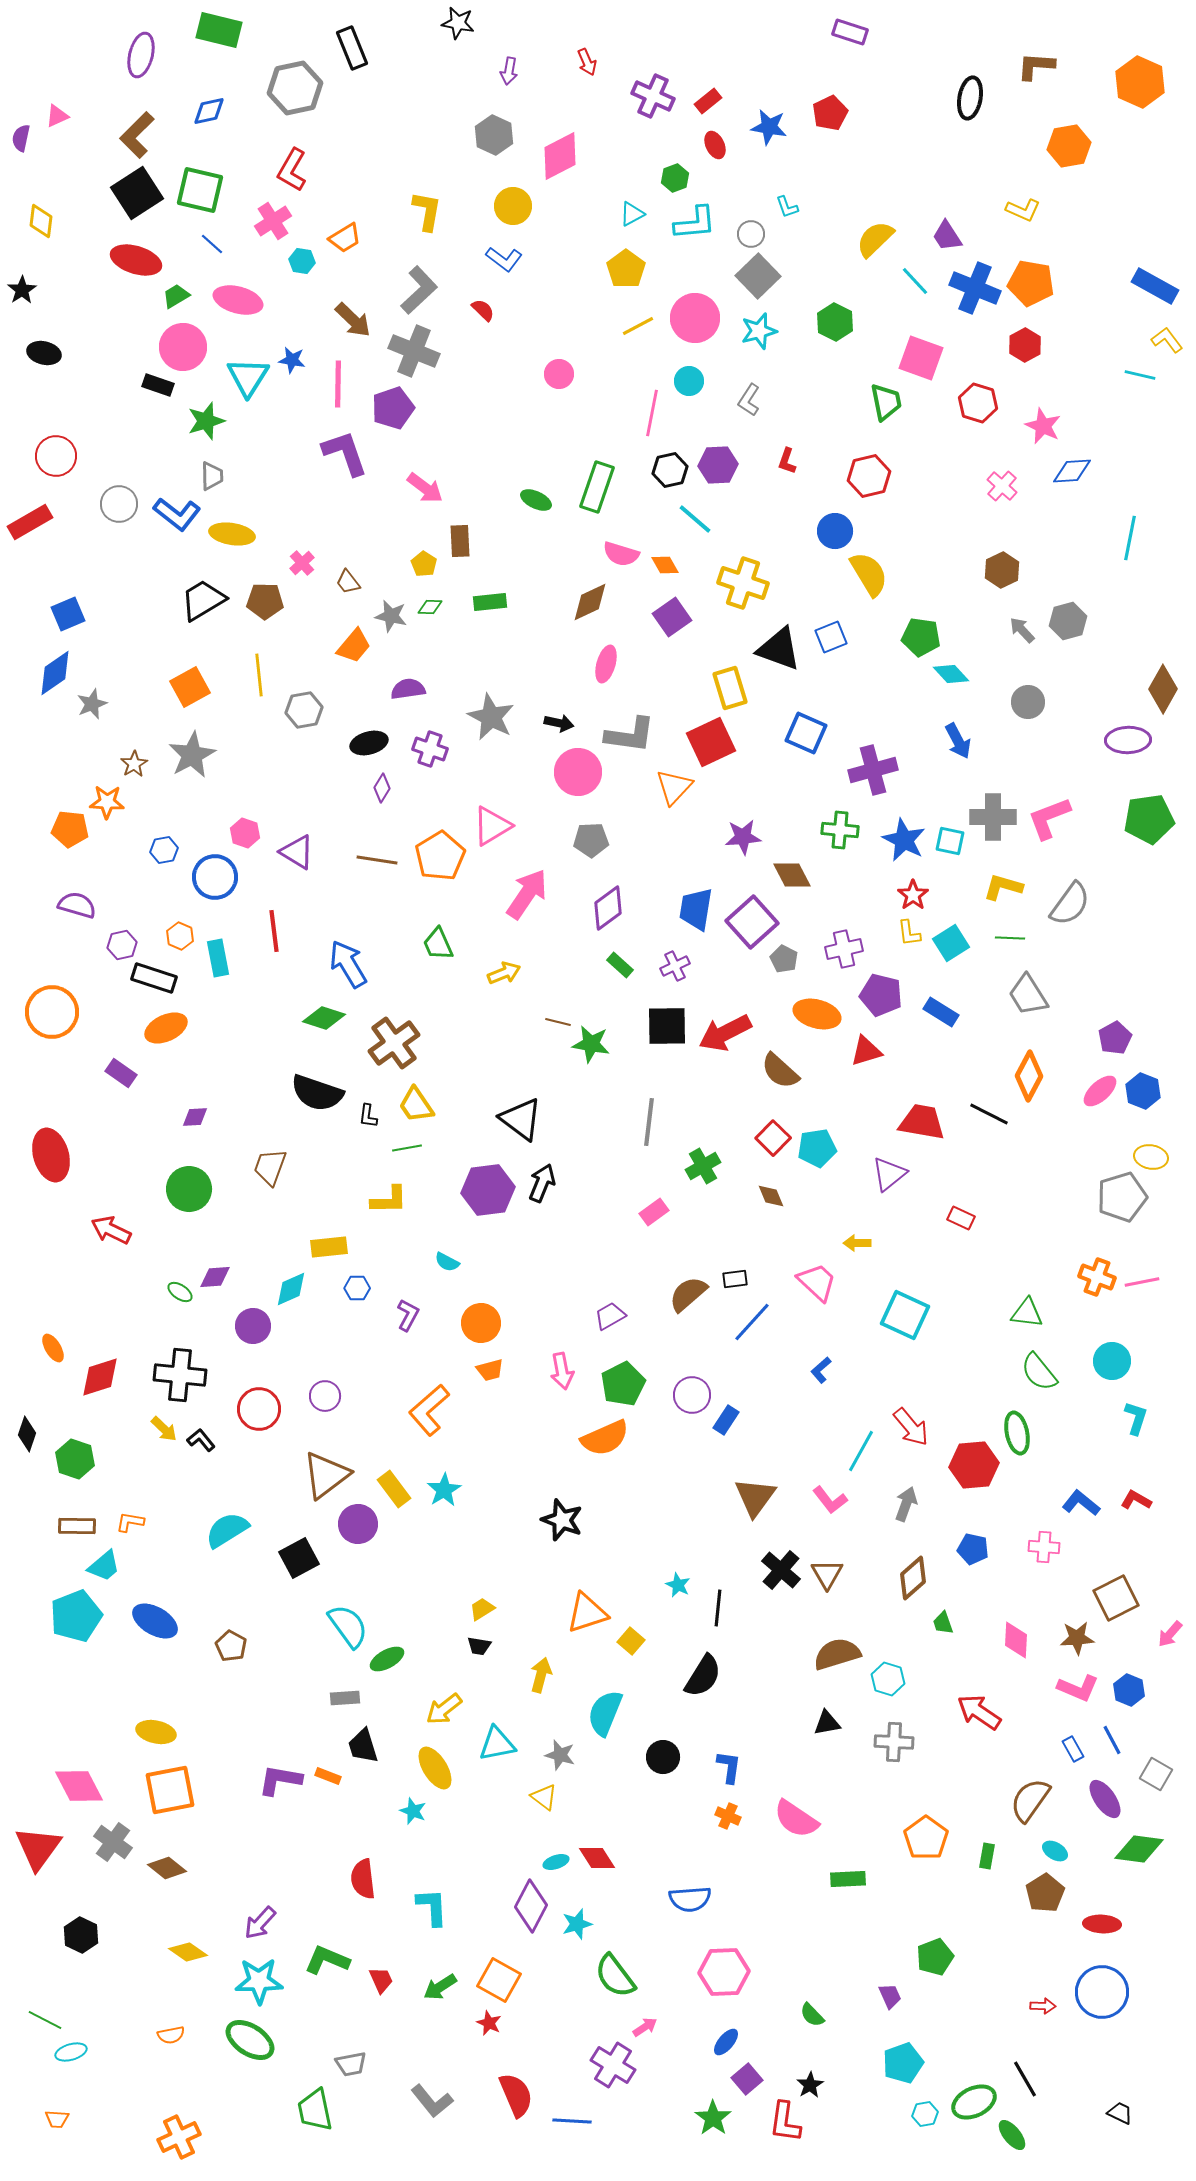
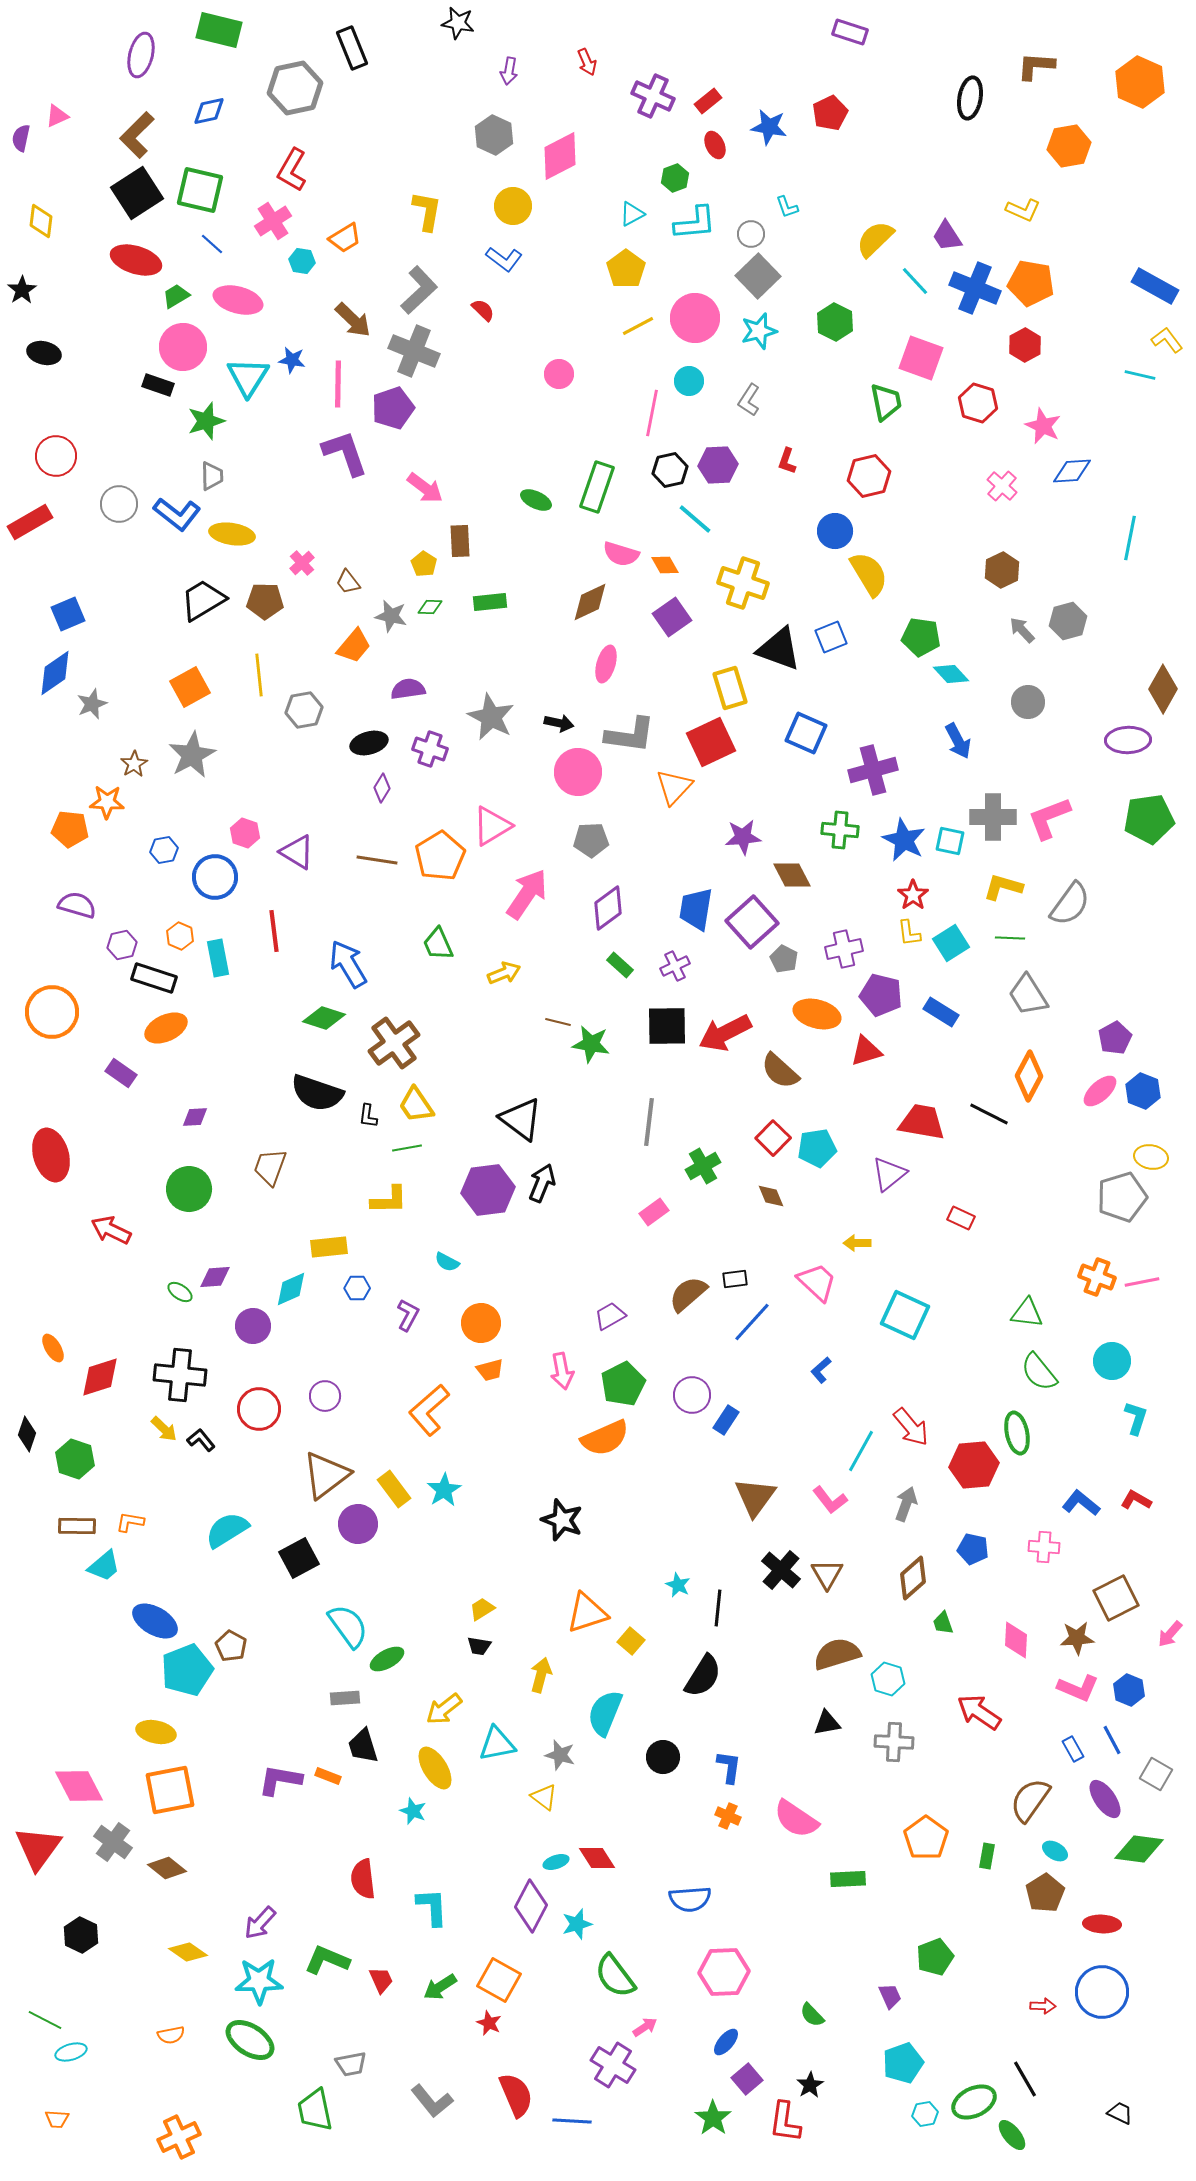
cyan pentagon at (76, 1616): moved 111 px right, 54 px down
